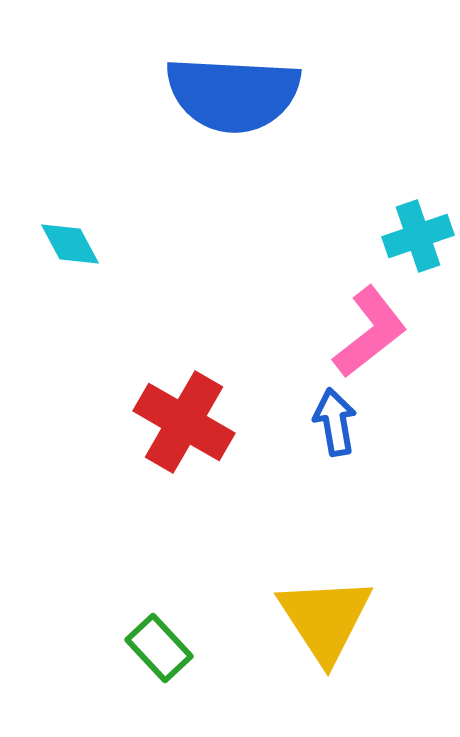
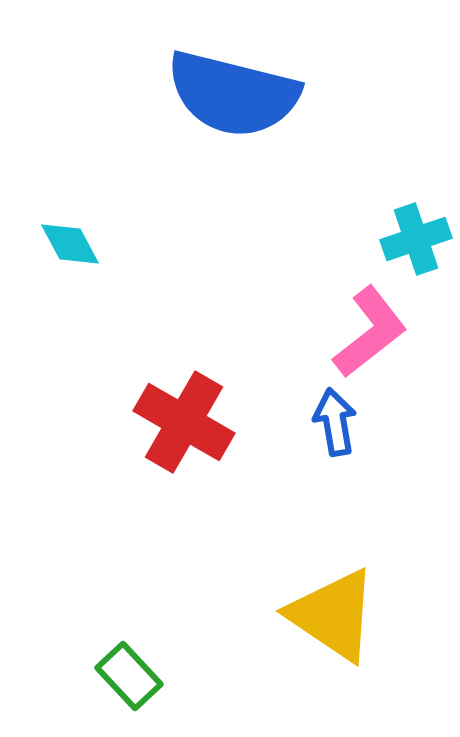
blue semicircle: rotated 11 degrees clockwise
cyan cross: moved 2 px left, 3 px down
yellow triangle: moved 8 px right, 4 px up; rotated 23 degrees counterclockwise
green rectangle: moved 30 px left, 28 px down
